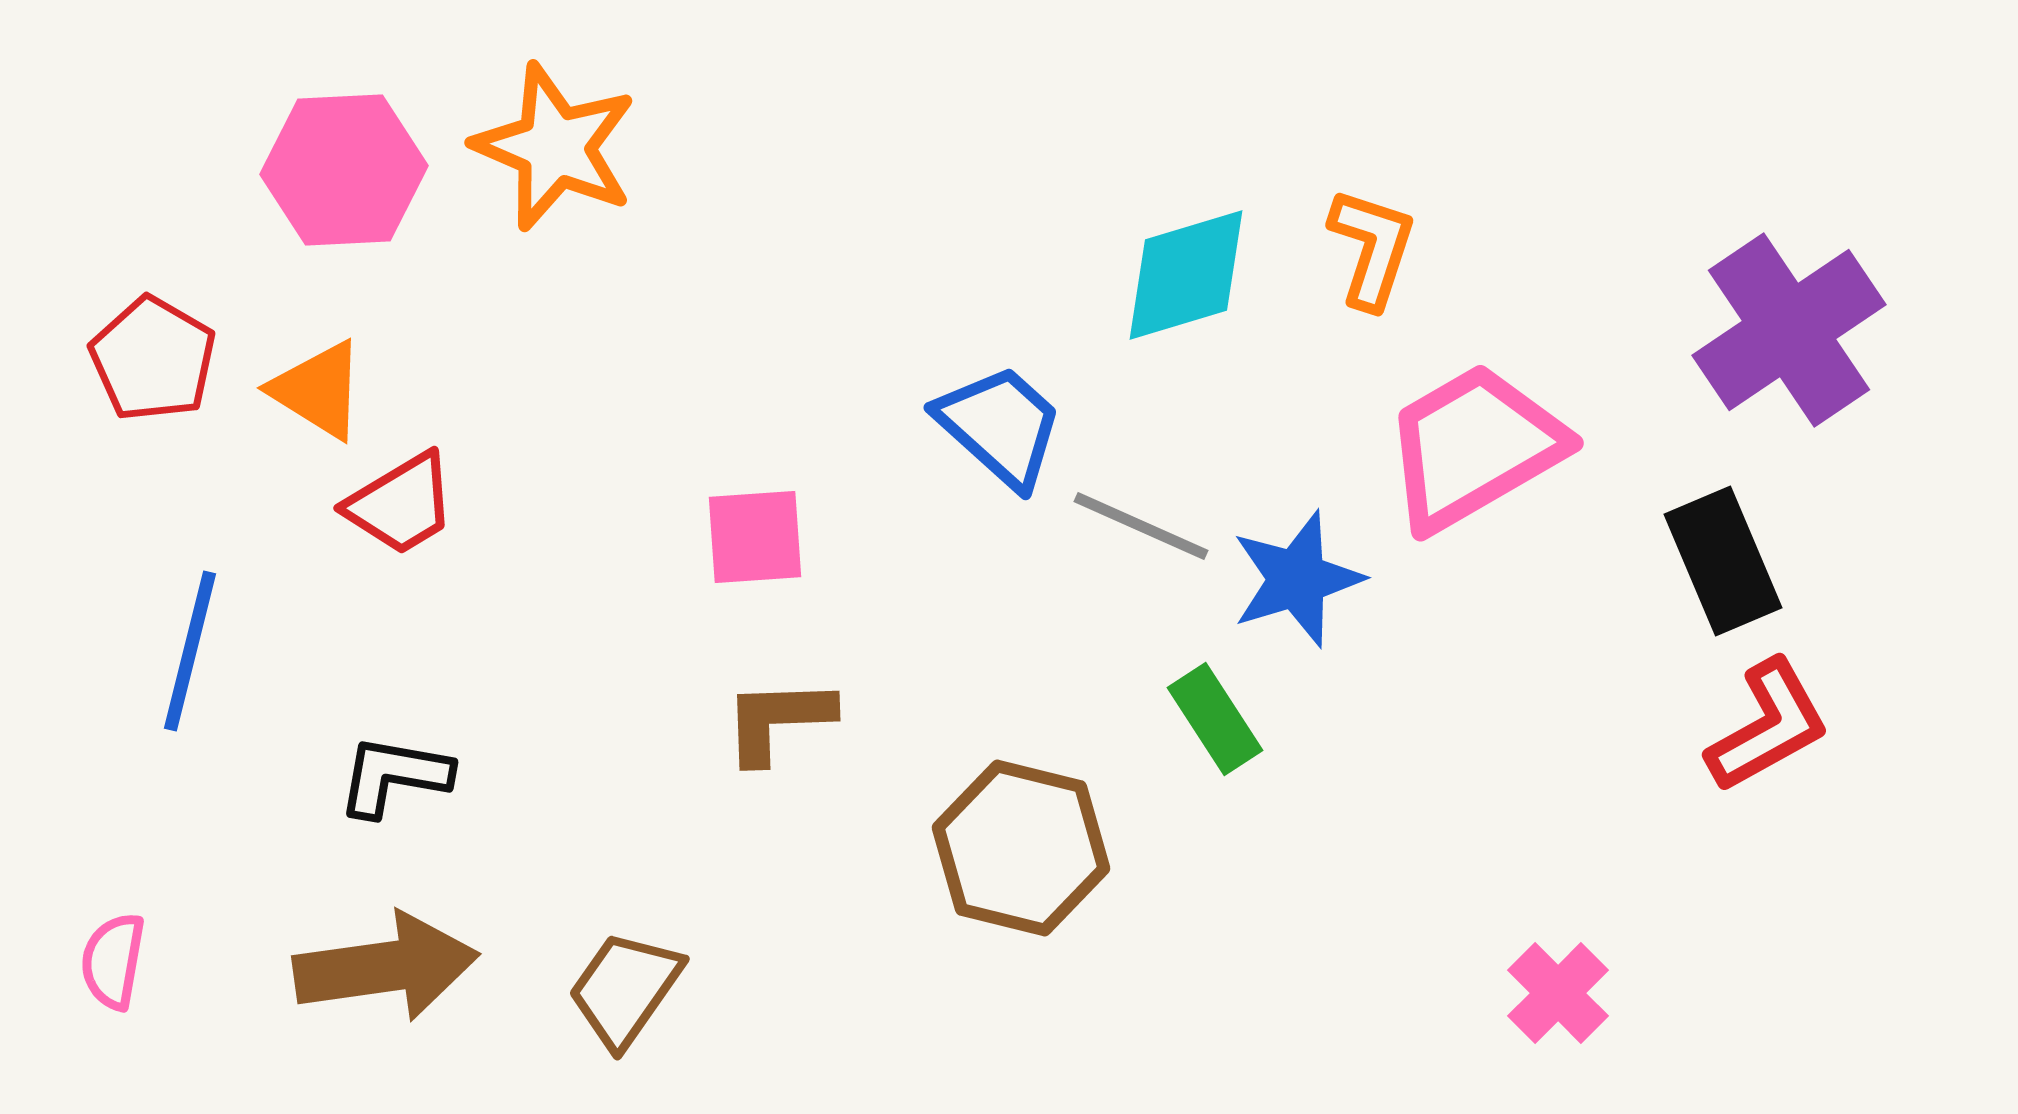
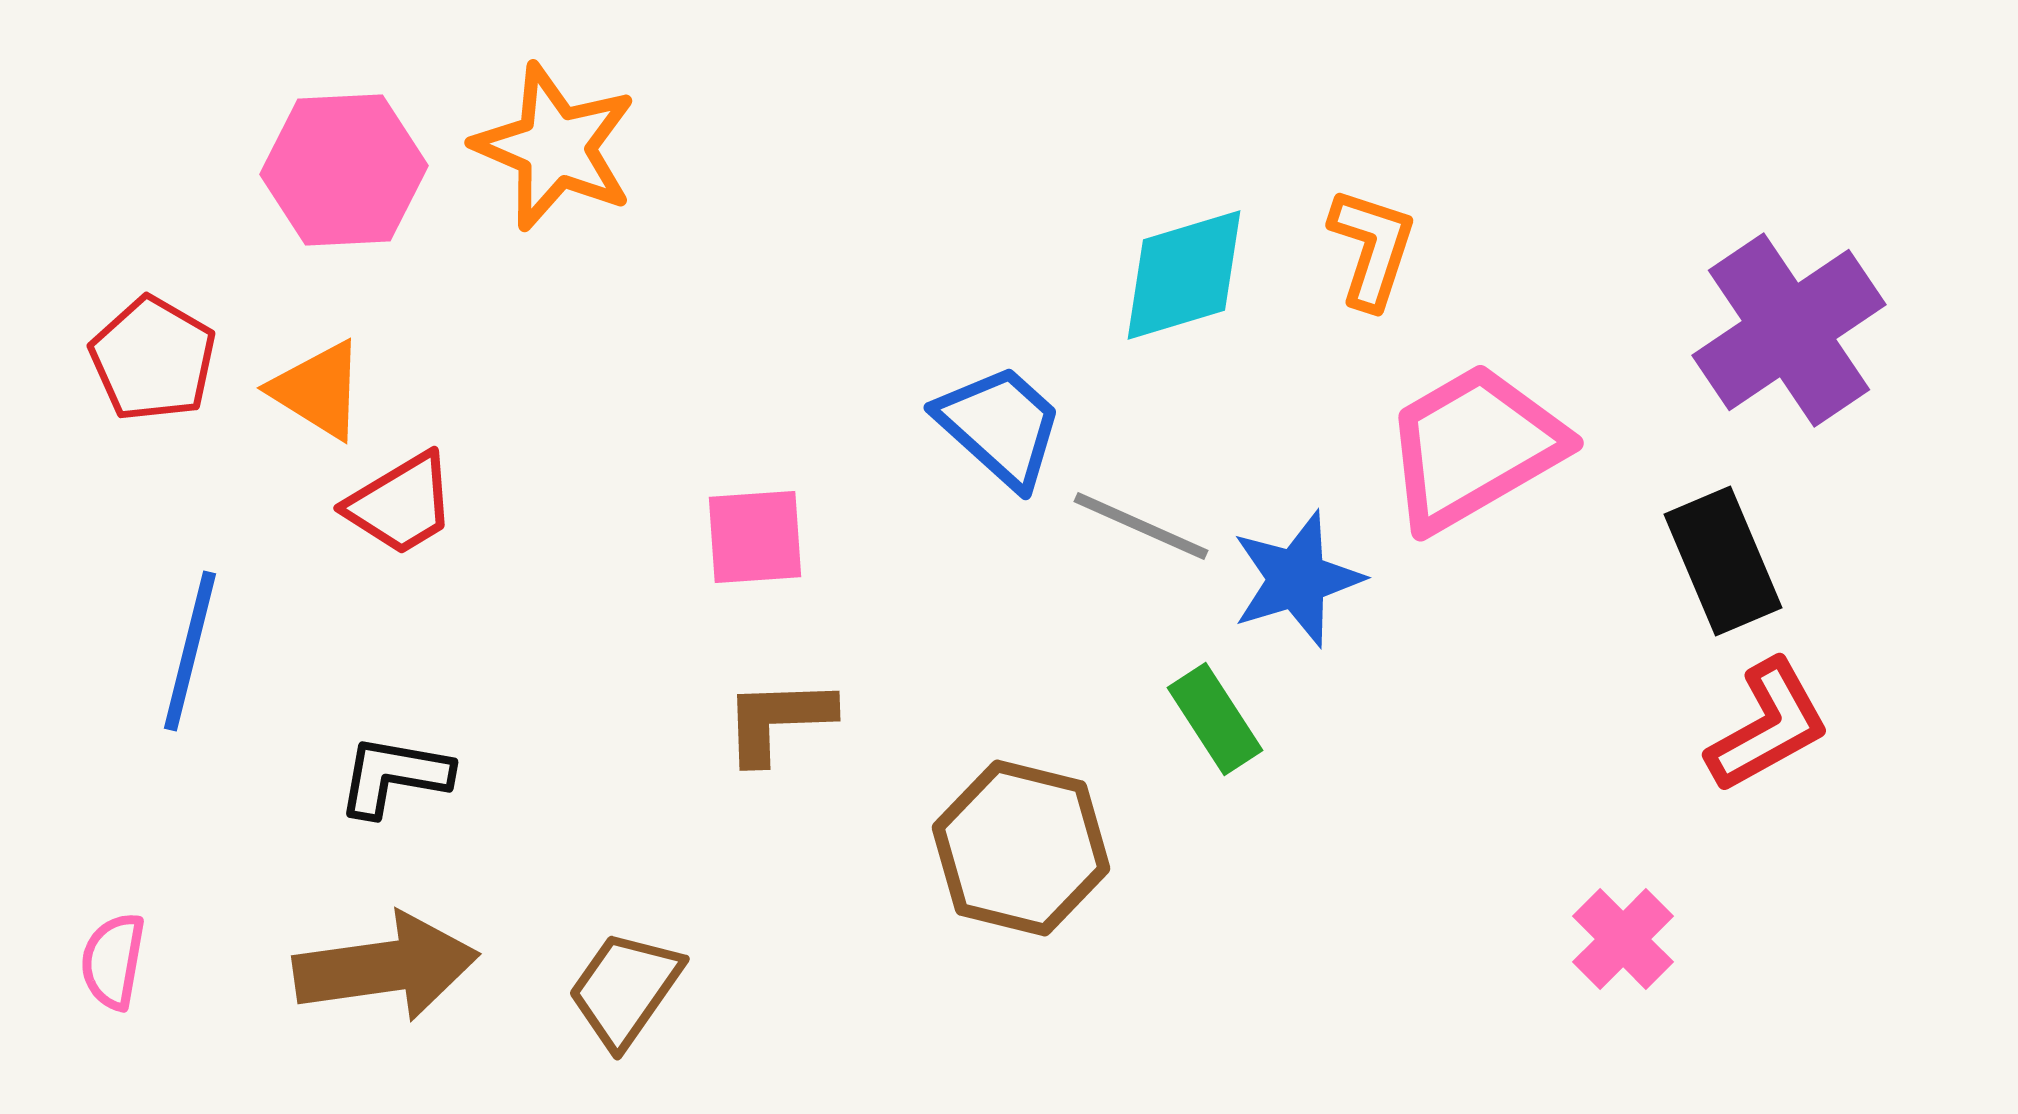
cyan diamond: moved 2 px left
pink cross: moved 65 px right, 54 px up
